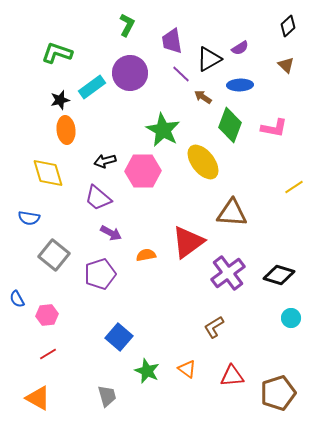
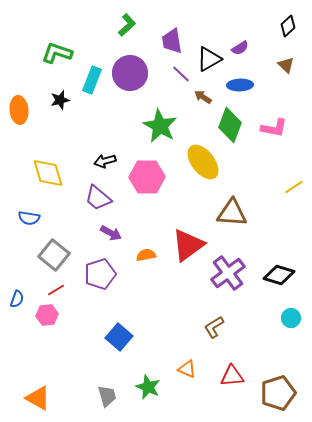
green L-shape at (127, 25): rotated 20 degrees clockwise
cyan rectangle at (92, 87): moved 7 px up; rotated 32 degrees counterclockwise
orange ellipse at (66, 130): moved 47 px left, 20 px up
green star at (163, 130): moved 3 px left, 4 px up
pink hexagon at (143, 171): moved 4 px right, 6 px down
red triangle at (188, 242): moved 3 px down
blue semicircle at (17, 299): rotated 132 degrees counterclockwise
red line at (48, 354): moved 8 px right, 64 px up
orange triangle at (187, 369): rotated 12 degrees counterclockwise
green star at (147, 371): moved 1 px right, 16 px down
